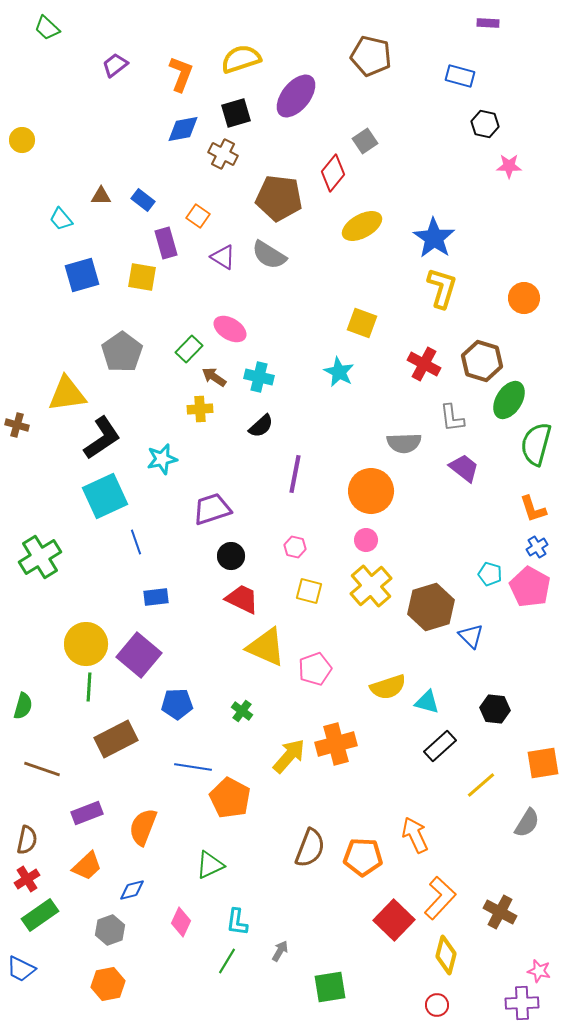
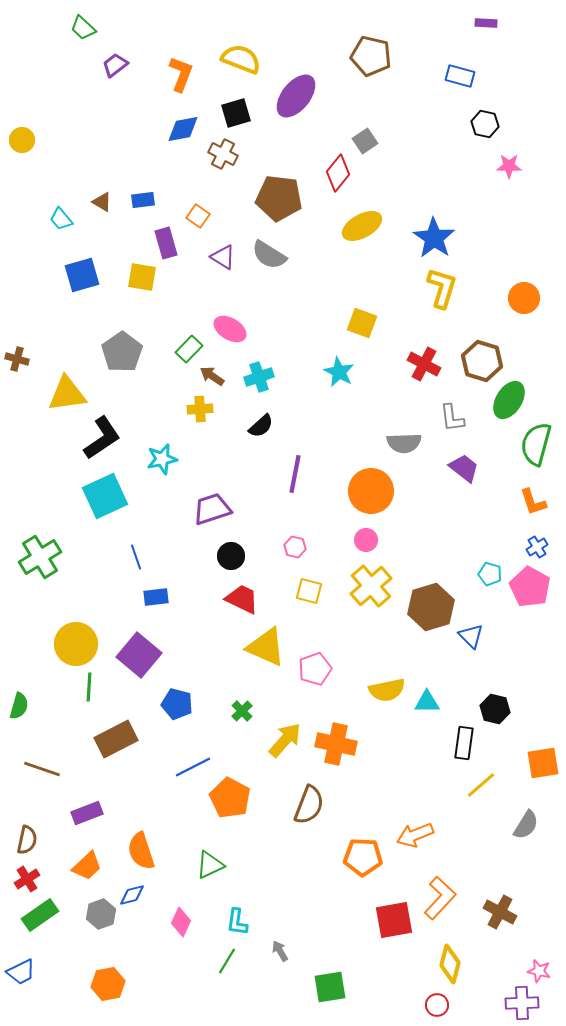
purple rectangle at (488, 23): moved 2 px left
green trapezoid at (47, 28): moved 36 px right
yellow semicircle at (241, 59): rotated 39 degrees clockwise
red diamond at (333, 173): moved 5 px right
brown triangle at (101, 196): moved 1 px right, 6 px down; rotated 30 degrees clockwise
blue rectangle at (143, 200): rotated 45 degrees counterclockwise
brown arrow at (214, 377): moved 2 px left, 1 px up
cyan cross at (259, 377): rotated 32 degrees counterclockwise
brown cross at (17, 425): moved 66 px up
orange L-shape at (533, 509): moved 7 px up
blue line at (136, 542): moved 15 px down
yellow circle at (86, 644): moved 10 px left
yellow semicircle at (388, 687): moved 1 px left, 3 px down; rotated 6 degrees clockwise
cyan triangle at (427, 702): rotated 16 degrees counterclockwise
blue pentagon at (177, 704): rotated 16 degrees clockwise
green semicircle at (23, 706): moved 4 px left
black hexagon at (495, 709): rotated 8 degrees clockwise
green cross at (242, 711): rotated 10 degrees clockwise
orange cross at (336, 744): rotated 27 degrees clockwise
black rectangle at (440, 746): moved 24 px right, 3 px up; rotated 40 degrees counterclockwise
yellow arrow at (289, 756): moved 4 px left, 16 px up
blue line at (193, 767): rotated 36 degrees counterclockwise
gray semicircle at (527, 823): moved 1 px left, 2 px down
orange semicircle at (143, 827): moved 2 px left, 24 px down; rotated 39 degrees counterclockwise
orange arrow at (415, 835): rotated 87 degrees counterclockwise
brown semicircle at (310, 848): moved 1 px left, 43 px up
blue diamond at (132, 890): moved 5 px down
red square at (394, 920): rotated 36 degrees clockwise
gray hexagon at (110, 930): moved 9 px left, 16 px up
gray arrow at (280, 951): rotated 60 degrees counterclockwise
yellow diamond at (446, 955): moved 4 px right, 9 px down
blue trapezoid at (21, 969): moved 3 px down; rotated 52 degrees counterclockwise
